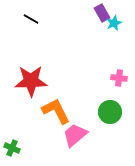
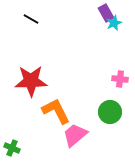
purple rectangle: moved 4 px right
pink cross: moved 1 px right, 1 px down
